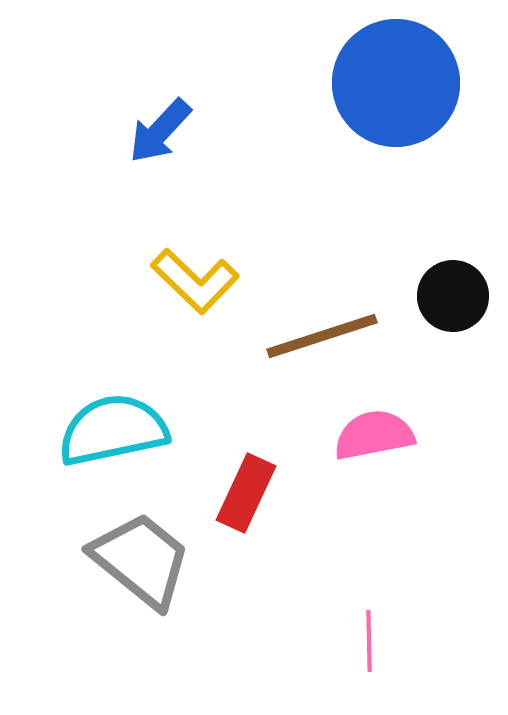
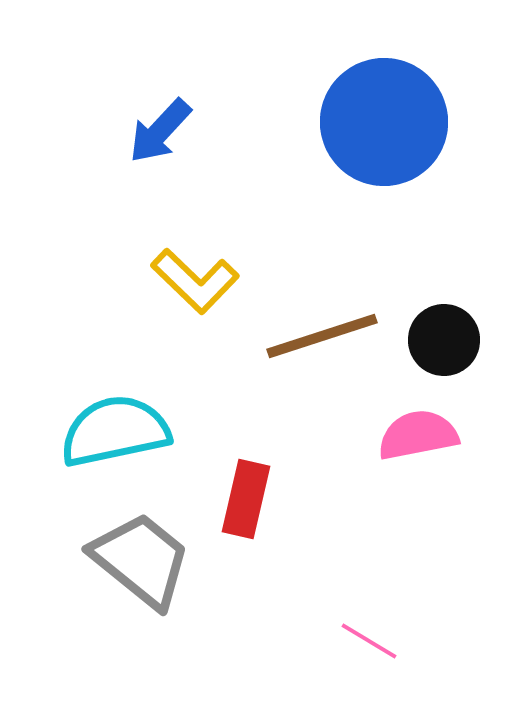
blue circle: moved 12 px left, 39 px down
black circle: moved 9 px left, 44 px down
cyan semicircle: moved 2 px right, 1 px down
pink semicircle: moved 44 px right
red rectangle: moved 6 px down; rotated 12 degrees counterclockwise
pink line: rotated 58 degrees counterclockwise
